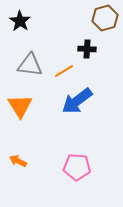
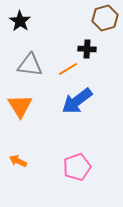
orange line: moved 4 px right, 2 px up
pink pentagon: rotated 24 degrees counterclockwise
